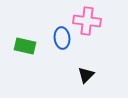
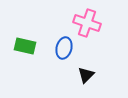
pink cross: moved 2 px down; rotated 12 degrees clockwise
blue ellipse: moved 2 px right, 10 px down; rotated 20 degrees clockwise
